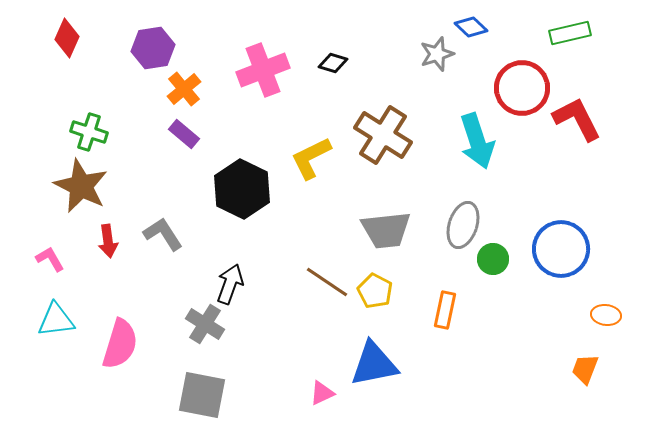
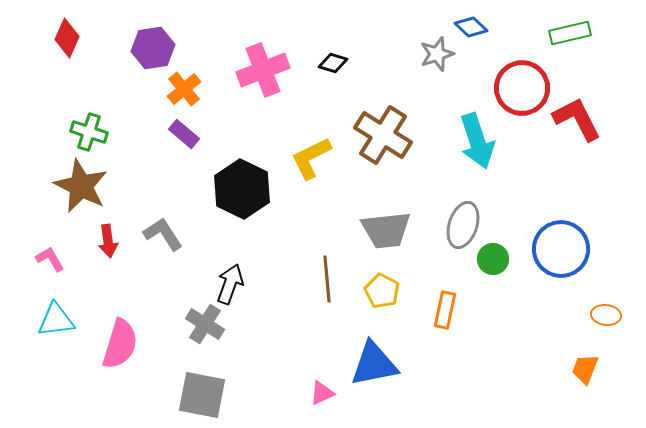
brown line: moved 3 px up; rotated 51 degrees clockwise
yellow pentagon: moved 7 px right
